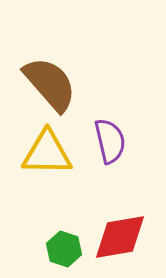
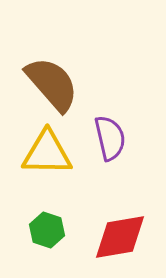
brown semicircle: moved 2 px right
purple semicircle: moved 3 px up
green hexagon: moved 17 px left, 19 px up
